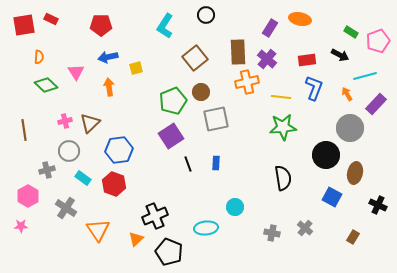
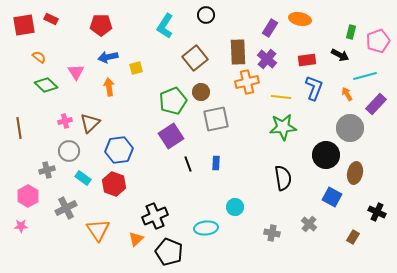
green rectangle at (351, 32): rotated 72 degrees clockwise
orange semicircle at (39, 57): rotated 56 degrees counterclockwise
brown line at (24, 130): moved 5 px left, 2 px up
black cross at (378, 205): moved 1 px left, 7 px down
gray cross at (66, 208): rotated 30 degrees clockwise
gray cross at (305, 228): moved 4 px right, 4 px up
